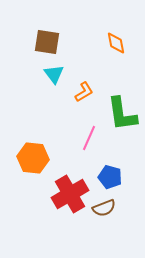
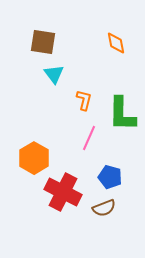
brown square: moved 4 px left
orange L-shape: moved 8 px down; rotated 45 degrees counterclockwise
green L-shape: rotated 9 degrees clockwise
orange hexagon: moved 1 px right; rotated 24 degrees clockwise
red cross: moved 7 px left, 2 px up; rotated 33 degrees counterclockwise
